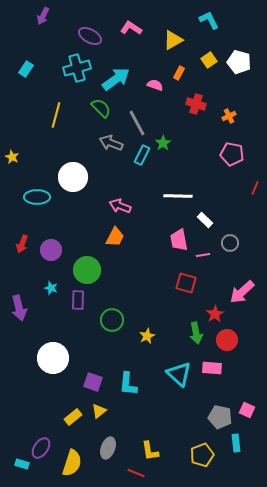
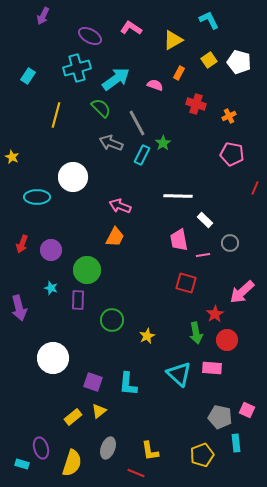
cyan rectangle at (26, 69): moved 2 px right, 7 px down
purple ellipse at (41, 448): rotated 50 degrees counterclockwise
